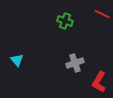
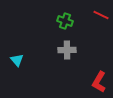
red line: moved 1 px left, 1 px down
gray cross: moved 8 px left, 13 px up; rotated 18 degrees clockwise
